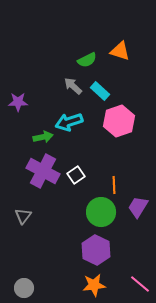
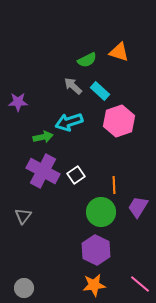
orange triangle: moved 1 px left, 1 px down
